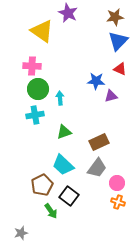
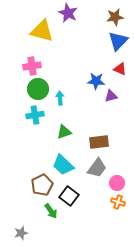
yellow triangle: rotated 20 degrees counterclockwise
pink cross: rotated 12 degrees counterclockwise
brown rectangle: rotated 18 degrees clockwise
